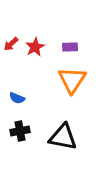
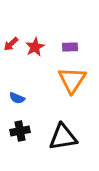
black triangle: rotated 20 degrees counterclockwise
